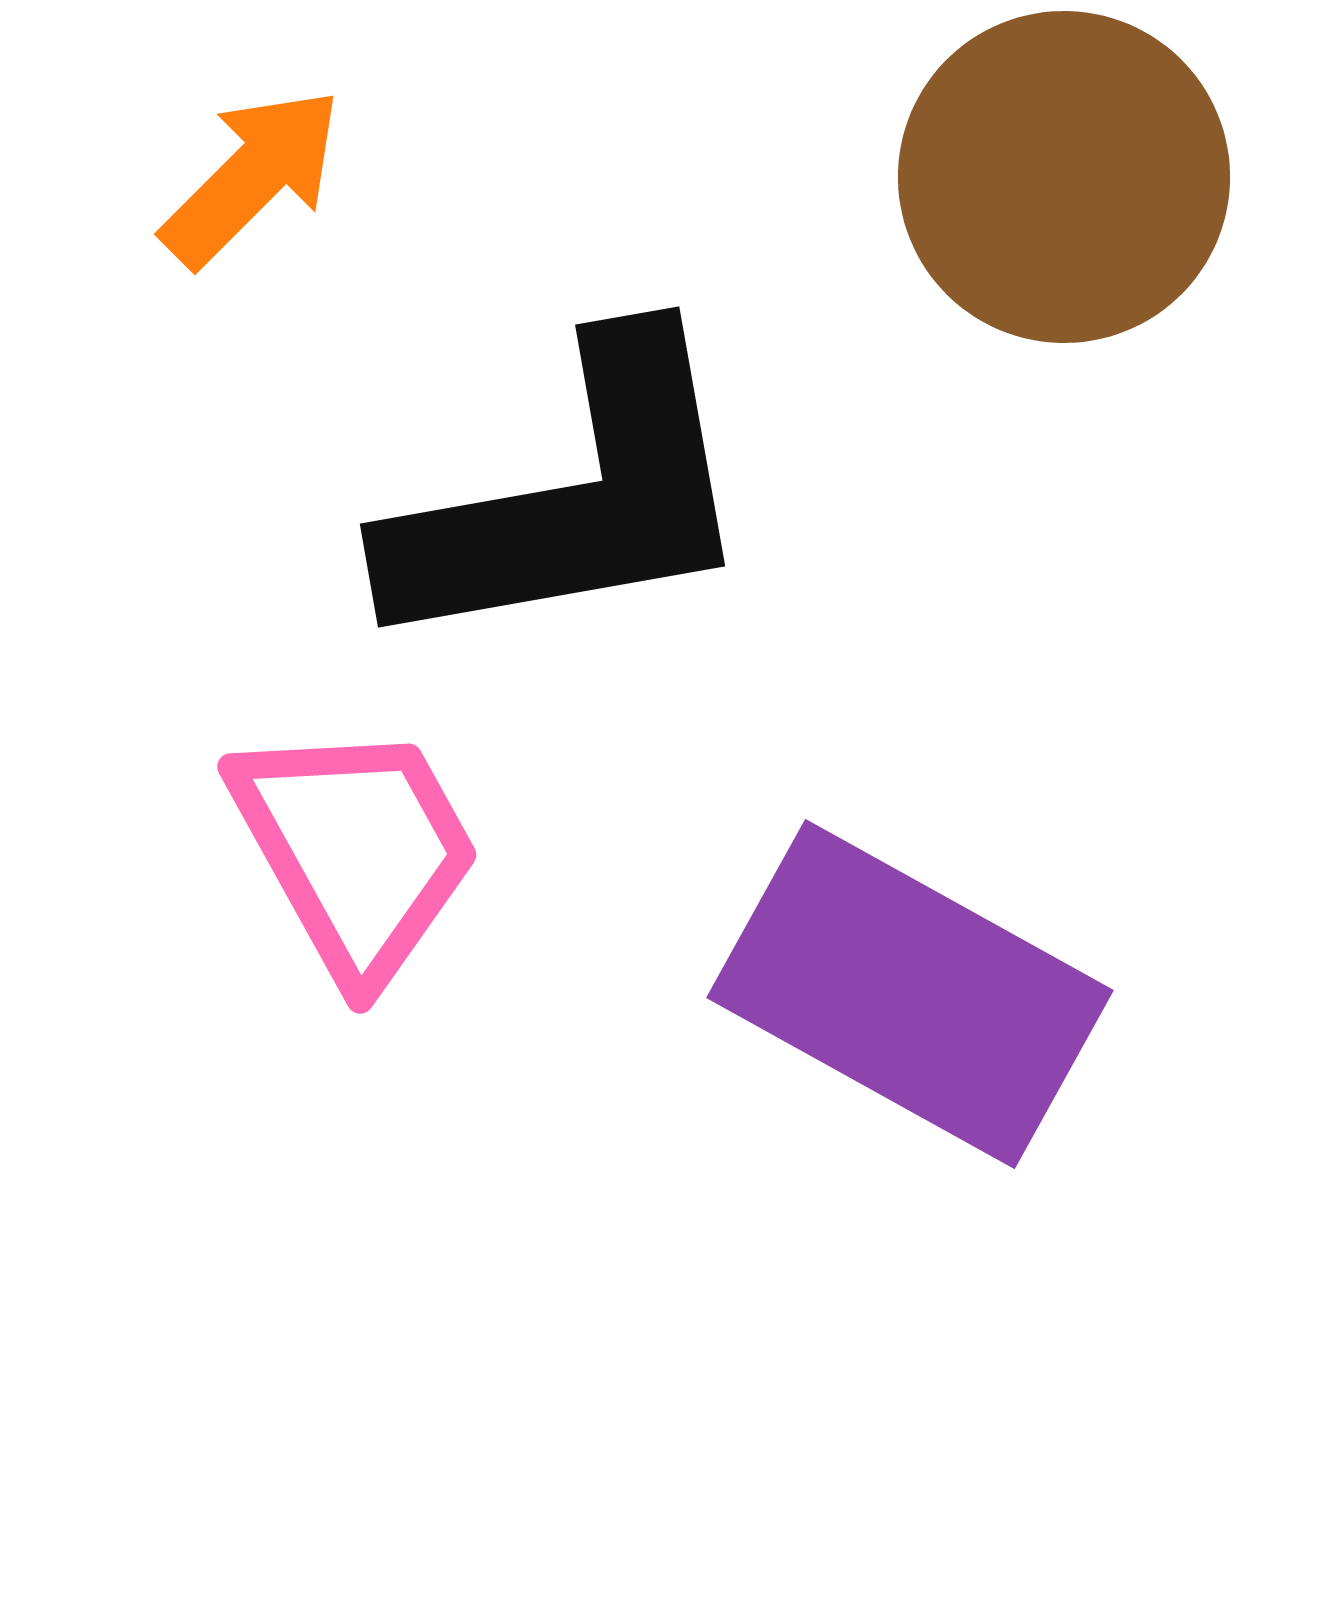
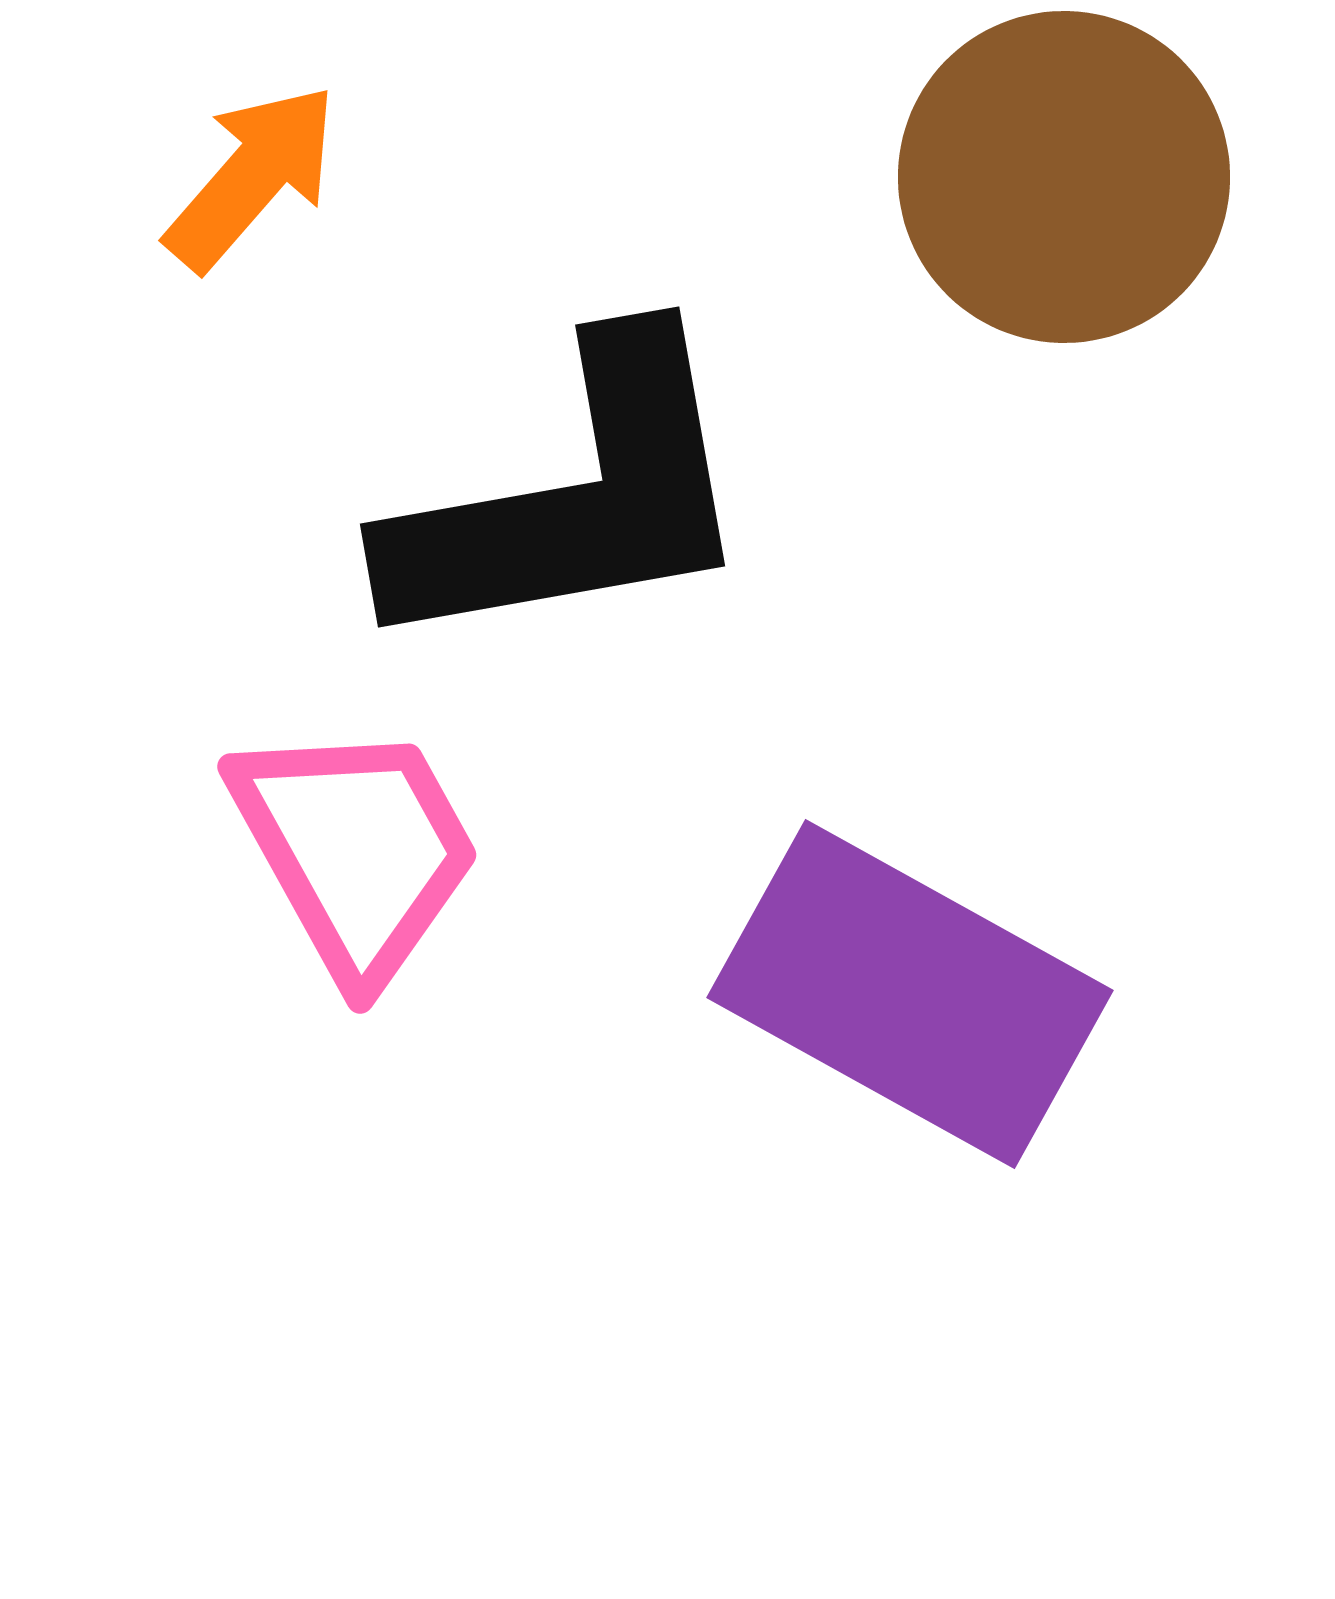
orange arrow: rotated 4 degrees counterclockwise
